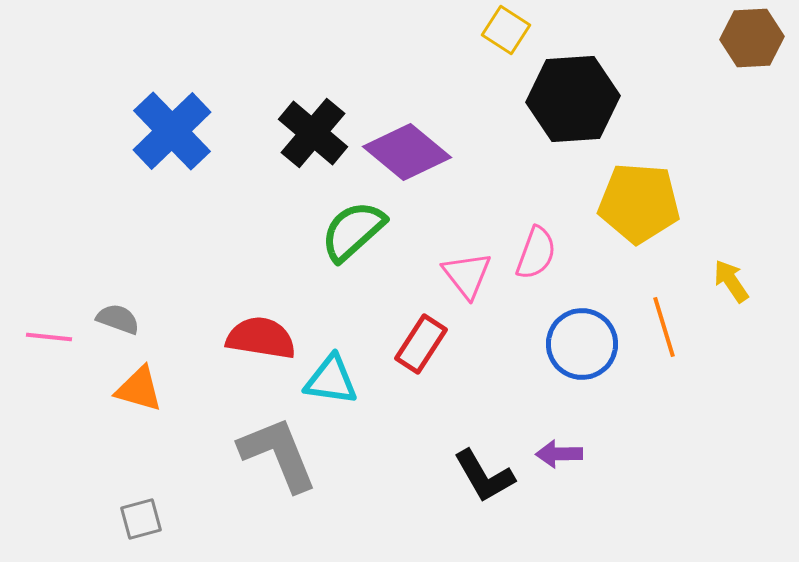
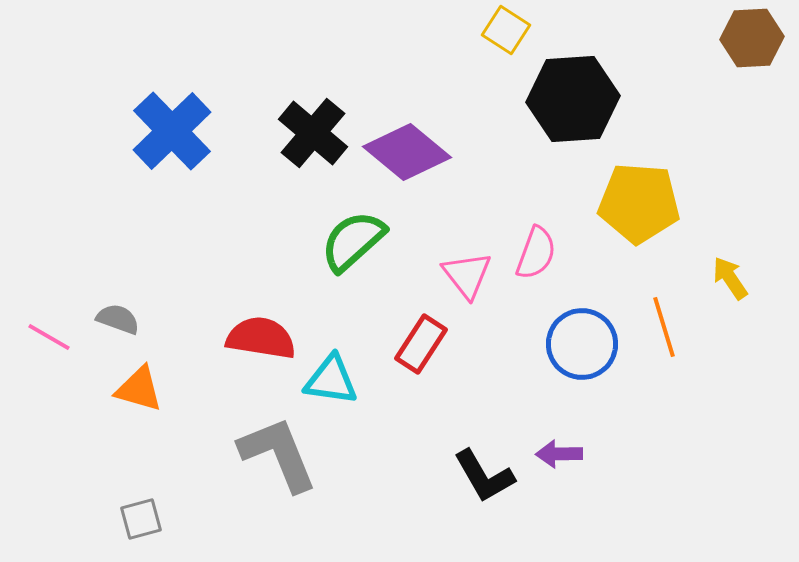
green semicircle: moved 10 px down
yellow arrow: moved 1 px left, 3 px up
pink line: rotated 24 degrees clockwise
